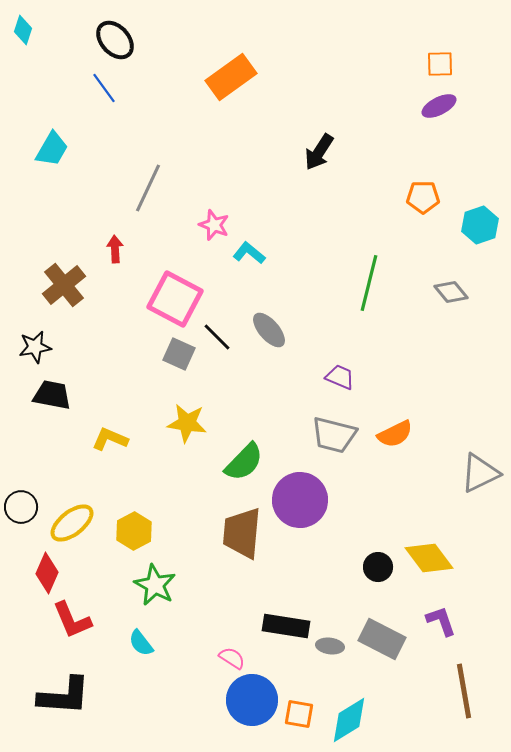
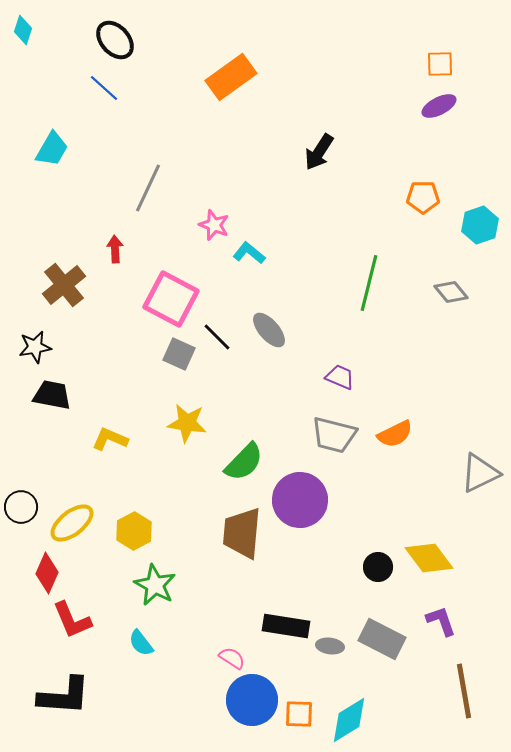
blue line at (104, 88): rotated 12 degrees counterclockwise
pink square at (175, 299): moved 4 px left
orange square at (299, 714): rotated 8 degrees counterclockwise
